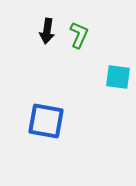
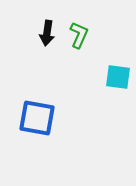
black arrow: moved 2 px down
blue square: moved 9 px left, 3 px up
